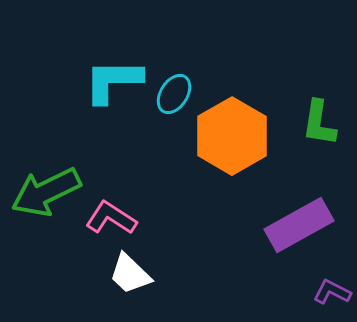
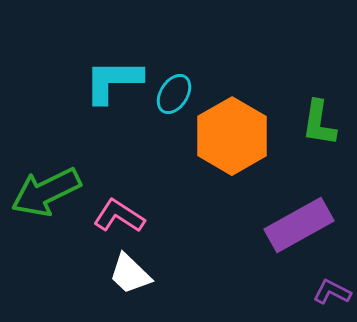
pink L-shape: moved 8 px right, 2 px up
